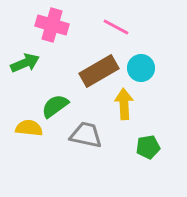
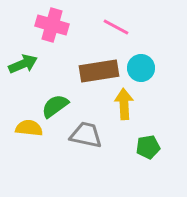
green arrow: moved 2 px left, 1 px down
brown rectangle: rotated 21 degrees clockwise
